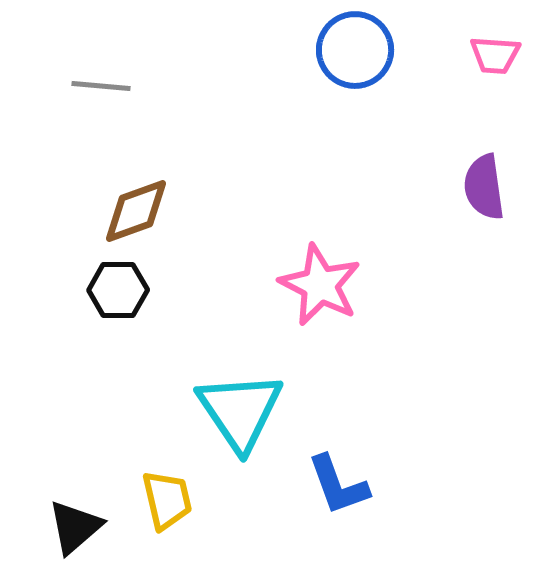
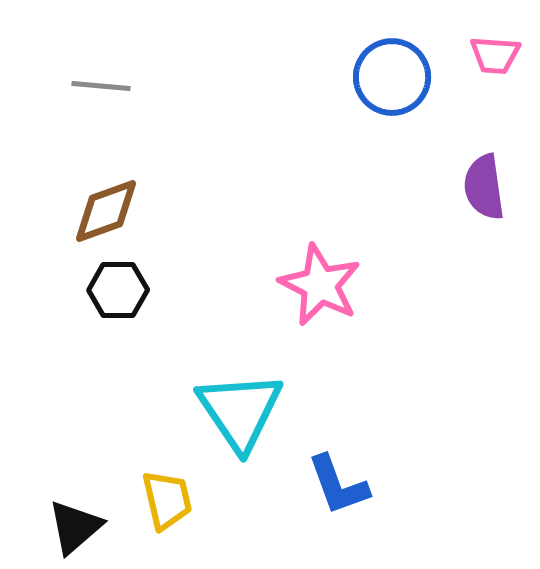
blue circle: moved 37 px right, 27 px down
brown diamond: moved 30 px left
